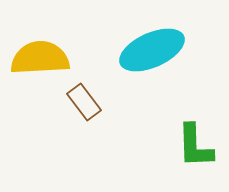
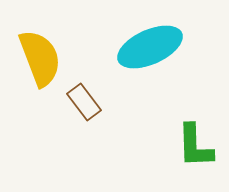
cyan ellipse: moved 2 px left, 3 px up
yellow semicircle: rotated 72 degrees clockwise
